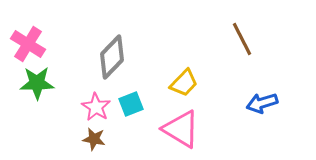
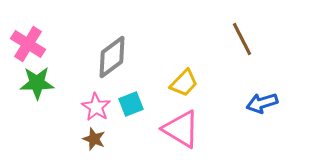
gray diamond: rotated 9 degrees clockwise
brown star: rotated 10 degrees clockwise
